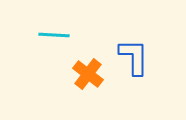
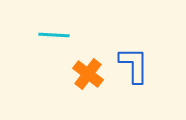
blue L-shape: moved 8 px down
